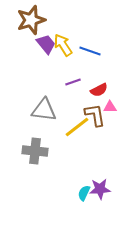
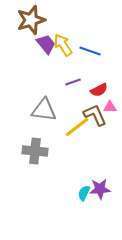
brown L-shape: rotated 15 degrees counterclockwise
